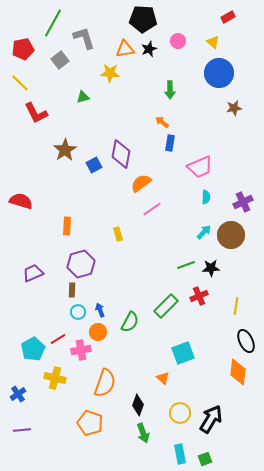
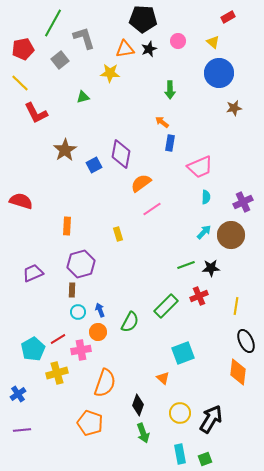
yellow cross at (55, 378): moved 2 px right, 5 px up; rotated 30 degrees counterclockwise
